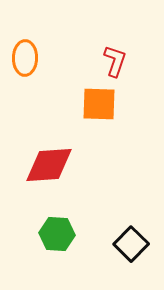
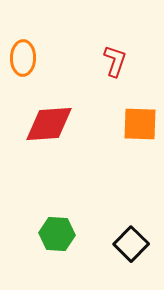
orange ellipse: moved 2 px left
orange square: moved 41 px right, 20 px down
red diamond: moved 41 px up
